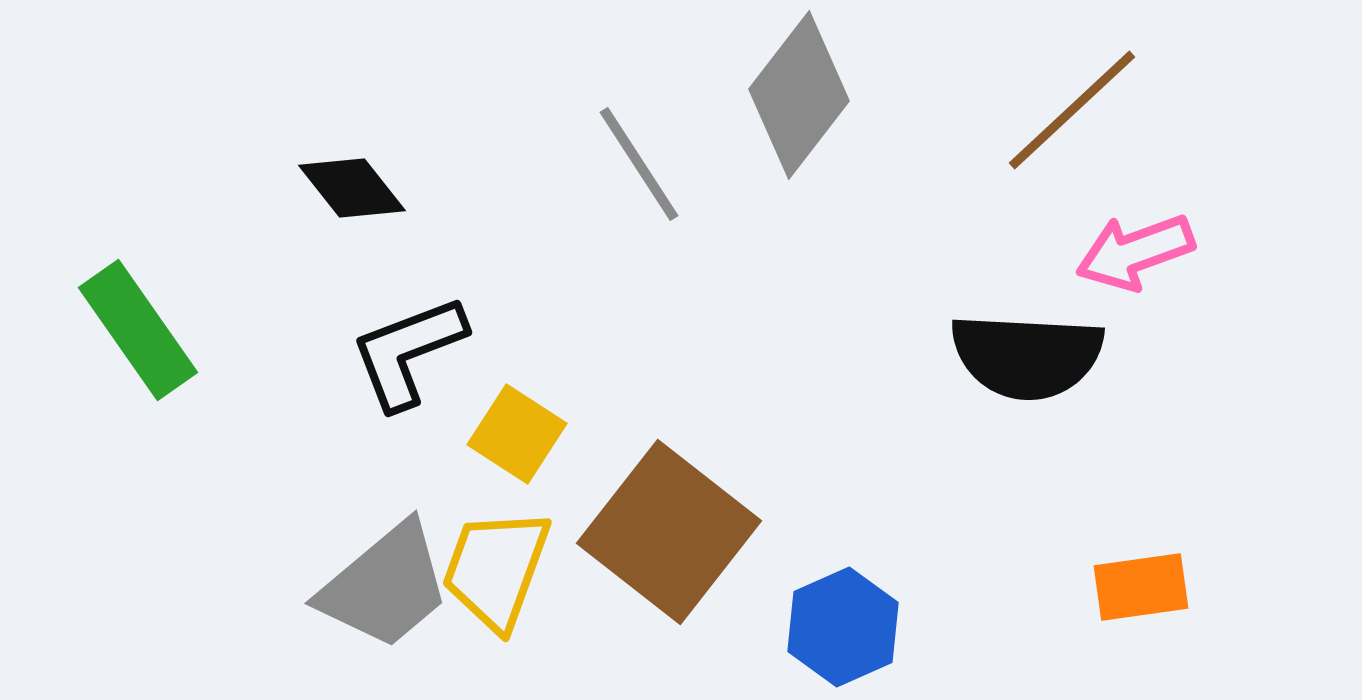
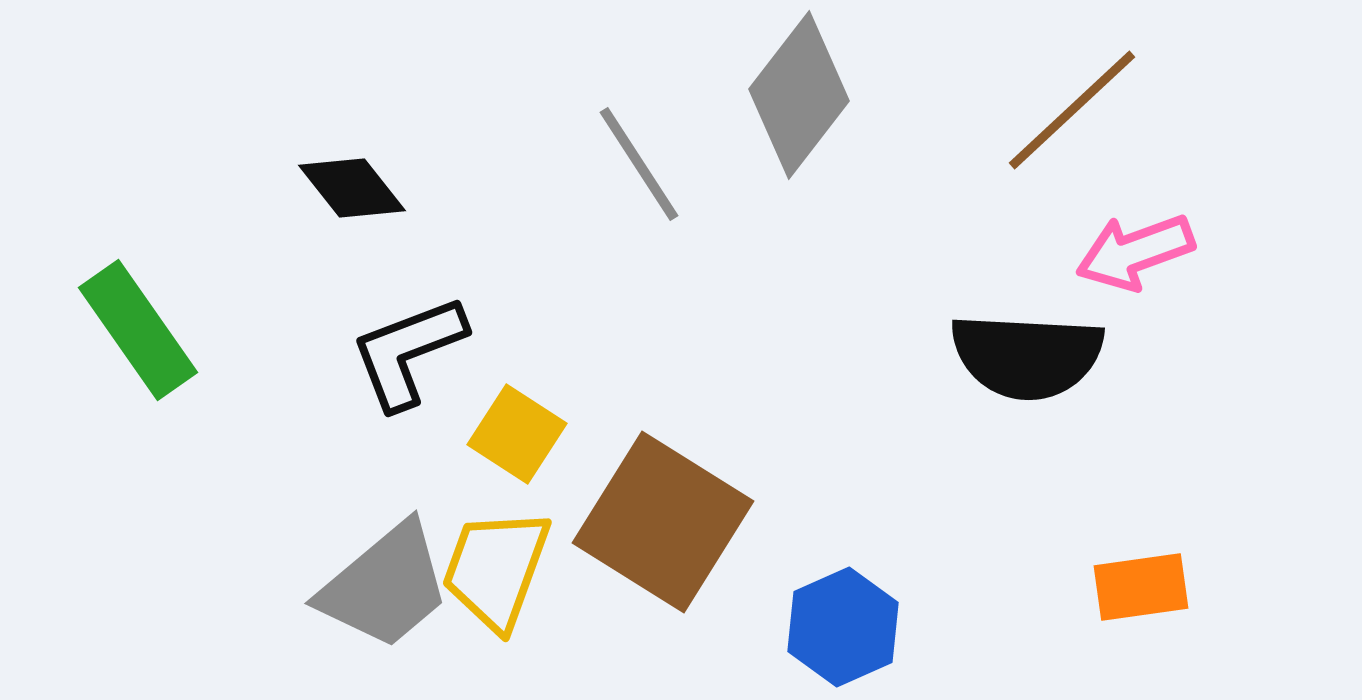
brown square: moved 6 px left, 10 px up; rotated 6 degrees counterclockwise
